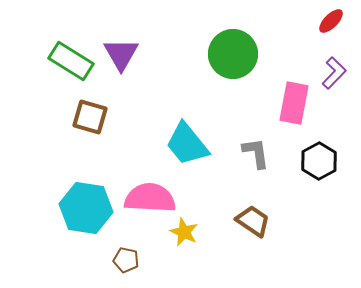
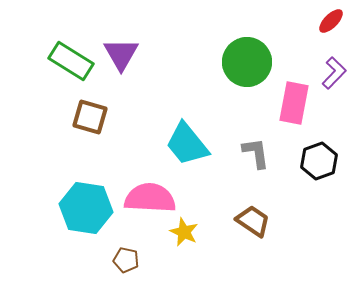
green circle: moved 14 px right, 8 px down
black hexagon: rotated 9 degrees clockwise
